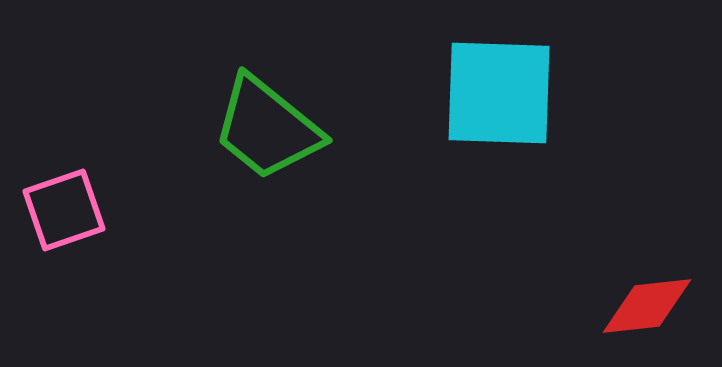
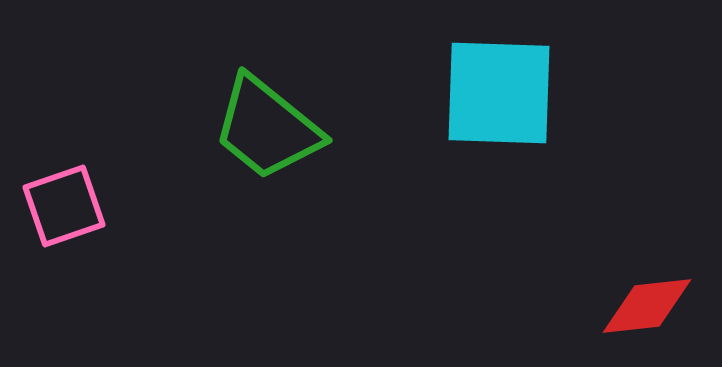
pink square: moved 4 px up
